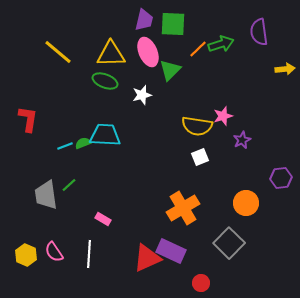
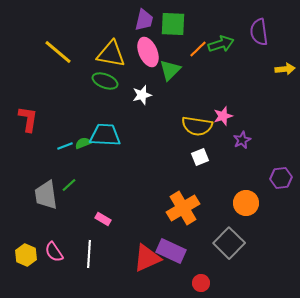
yellow triangle: rotated 12 degrees clockwise
